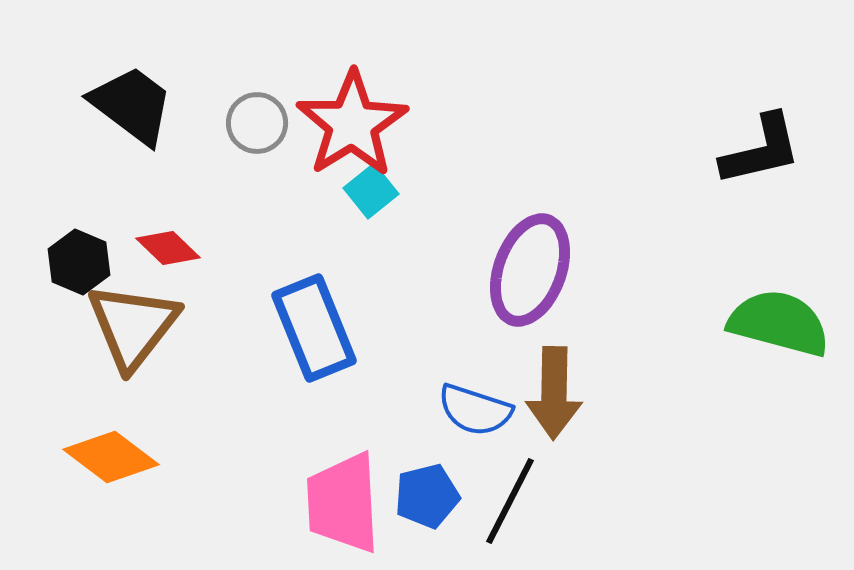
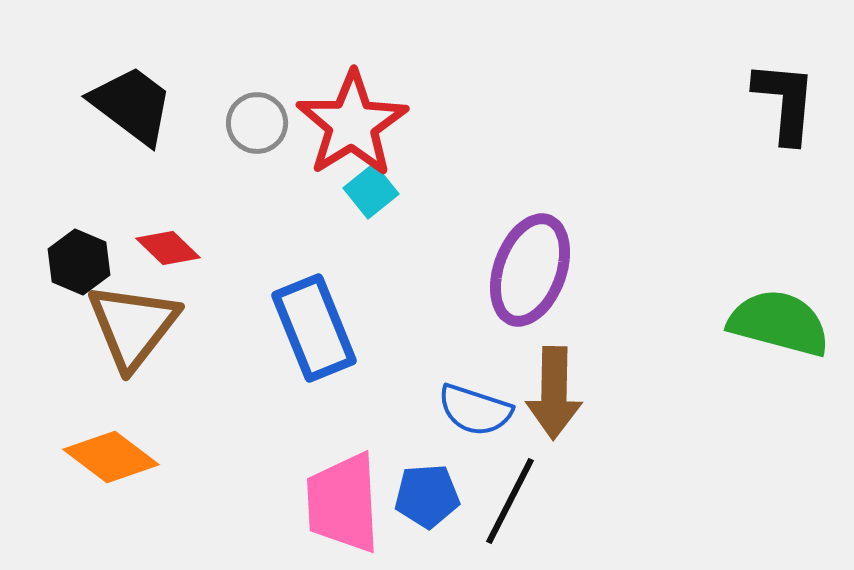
black L-shape: moved 24 px right, 48 px up; rotated 72 degrees counterclockwise
blue pentagon: rotated 10 degrees clockwise
